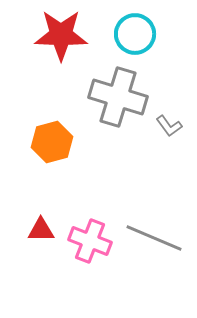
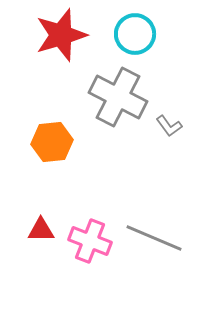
red star: rotated 18 degrees counterclockwise
gray cross: rotated 10 degrees clockwise
orange hexagon: rotated 9 degrees clockwise
